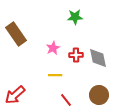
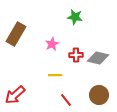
green star: rotated 14 degrees clockwise
brown rectangle: rotated 65 degrees clockwise
pink star: moved 1 px left, 4 px up
gray diamond: rotated 65 degrees counterclockwise
